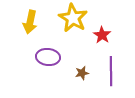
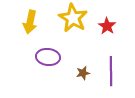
red star: moved 5 px right, 9 px up
brown star: moved 1 px right
